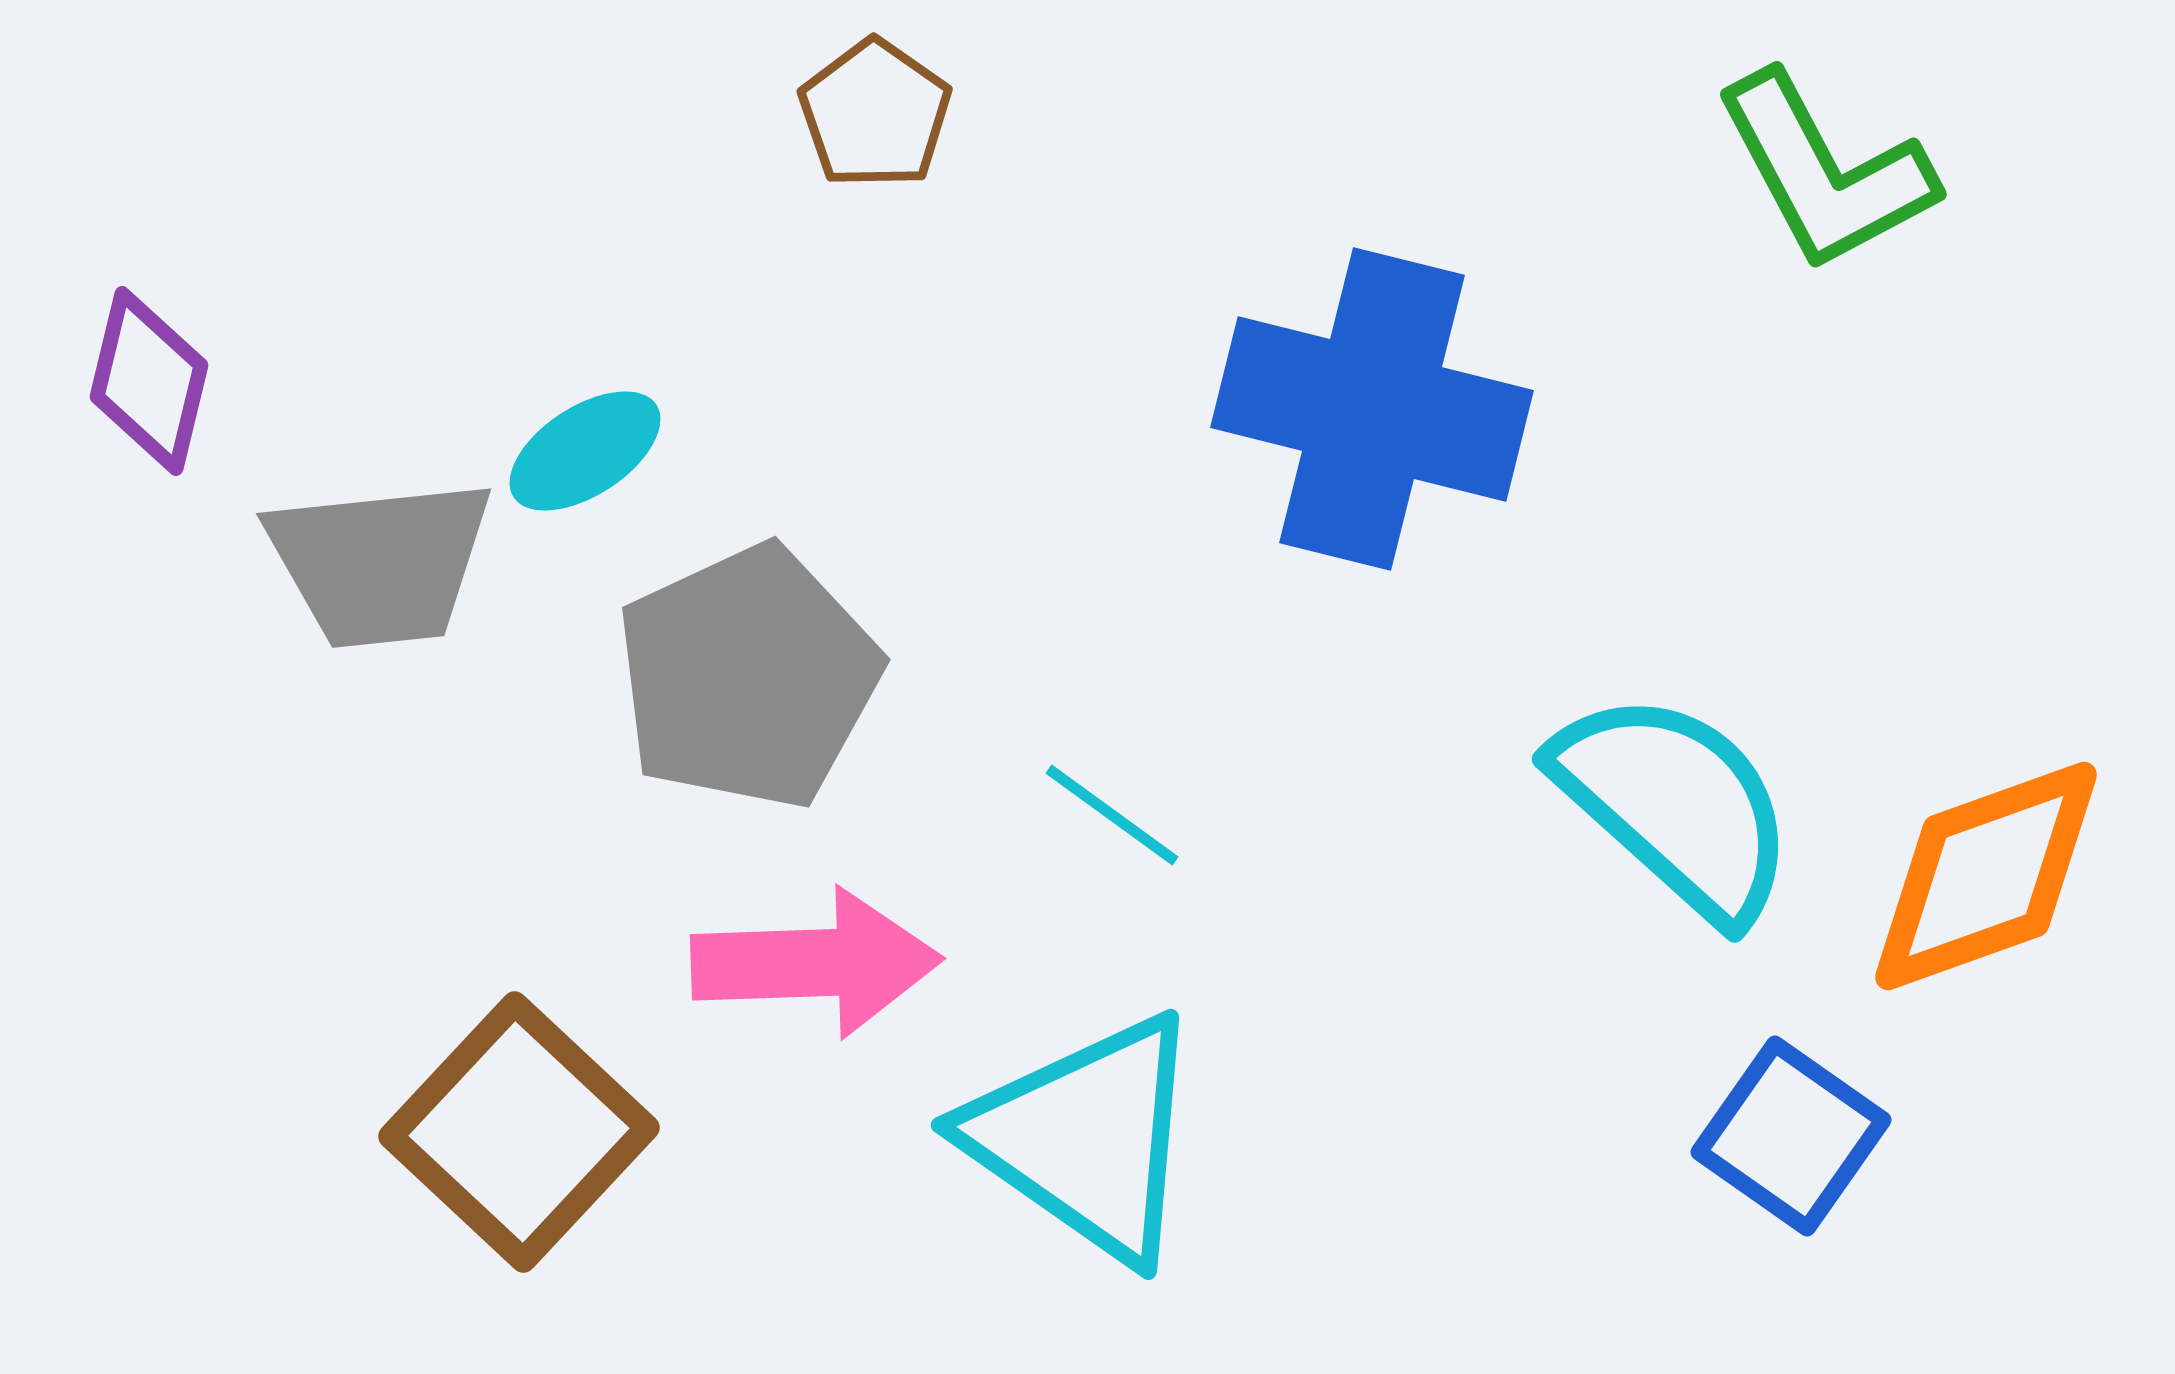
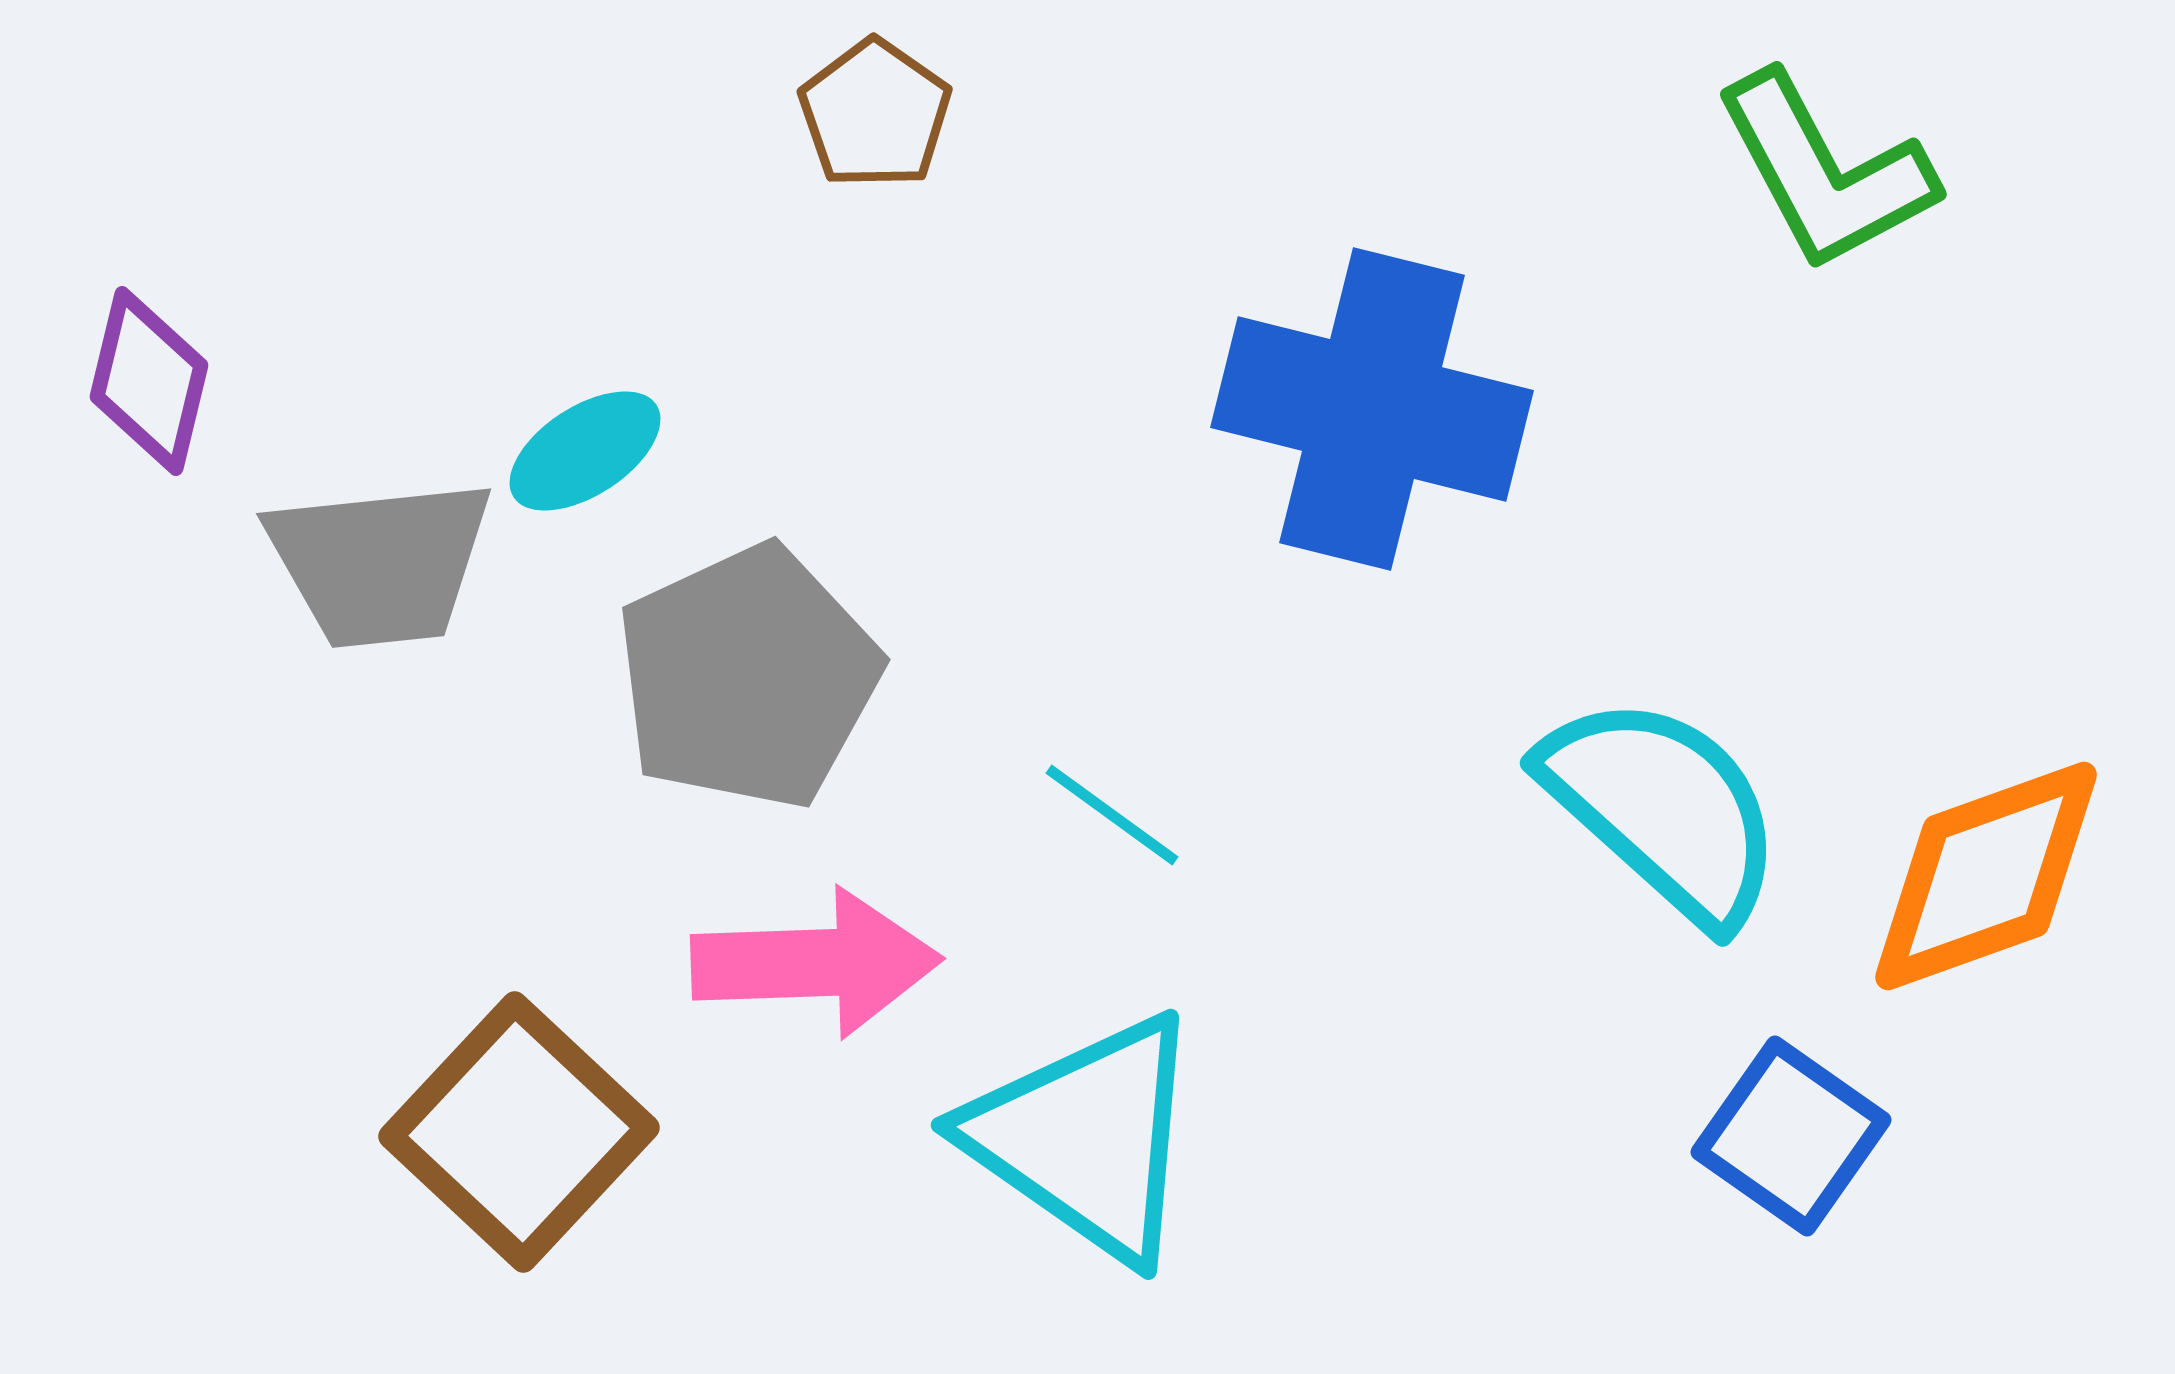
cyan semicircle: moved 12 px left, 4 px down
